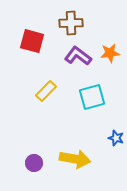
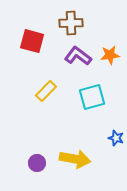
orange star: moved 2 px down
purple circle: moved 3 px right
